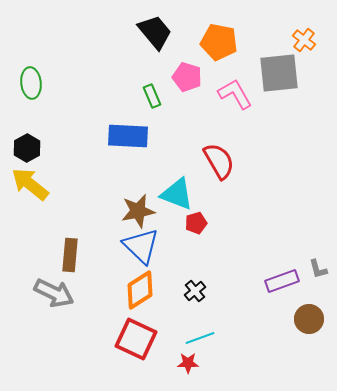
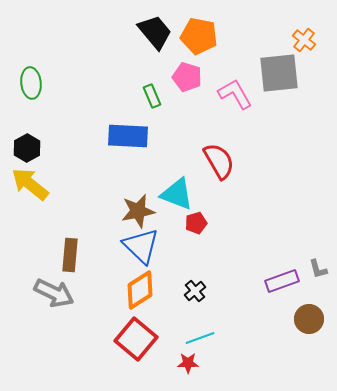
orange pentagon: moved 20 px left, 6 px up
red square: rotated 15 degrees clockwise
